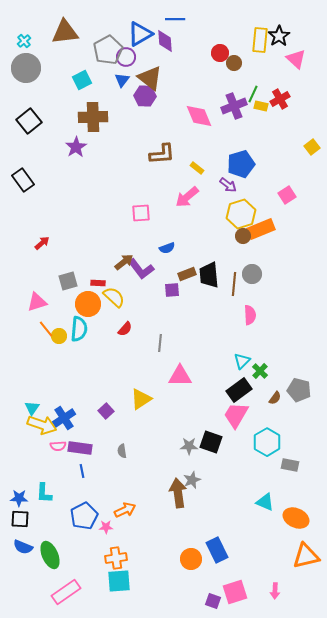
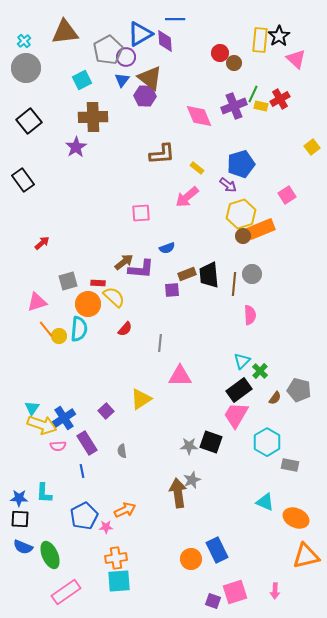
purple L-shape at (141, 269): rotated 48 degrees counterclockwise
purple rectangle at (80, 448): moved 7 px right, 5 px up; rotated 50 degrees clockwise
